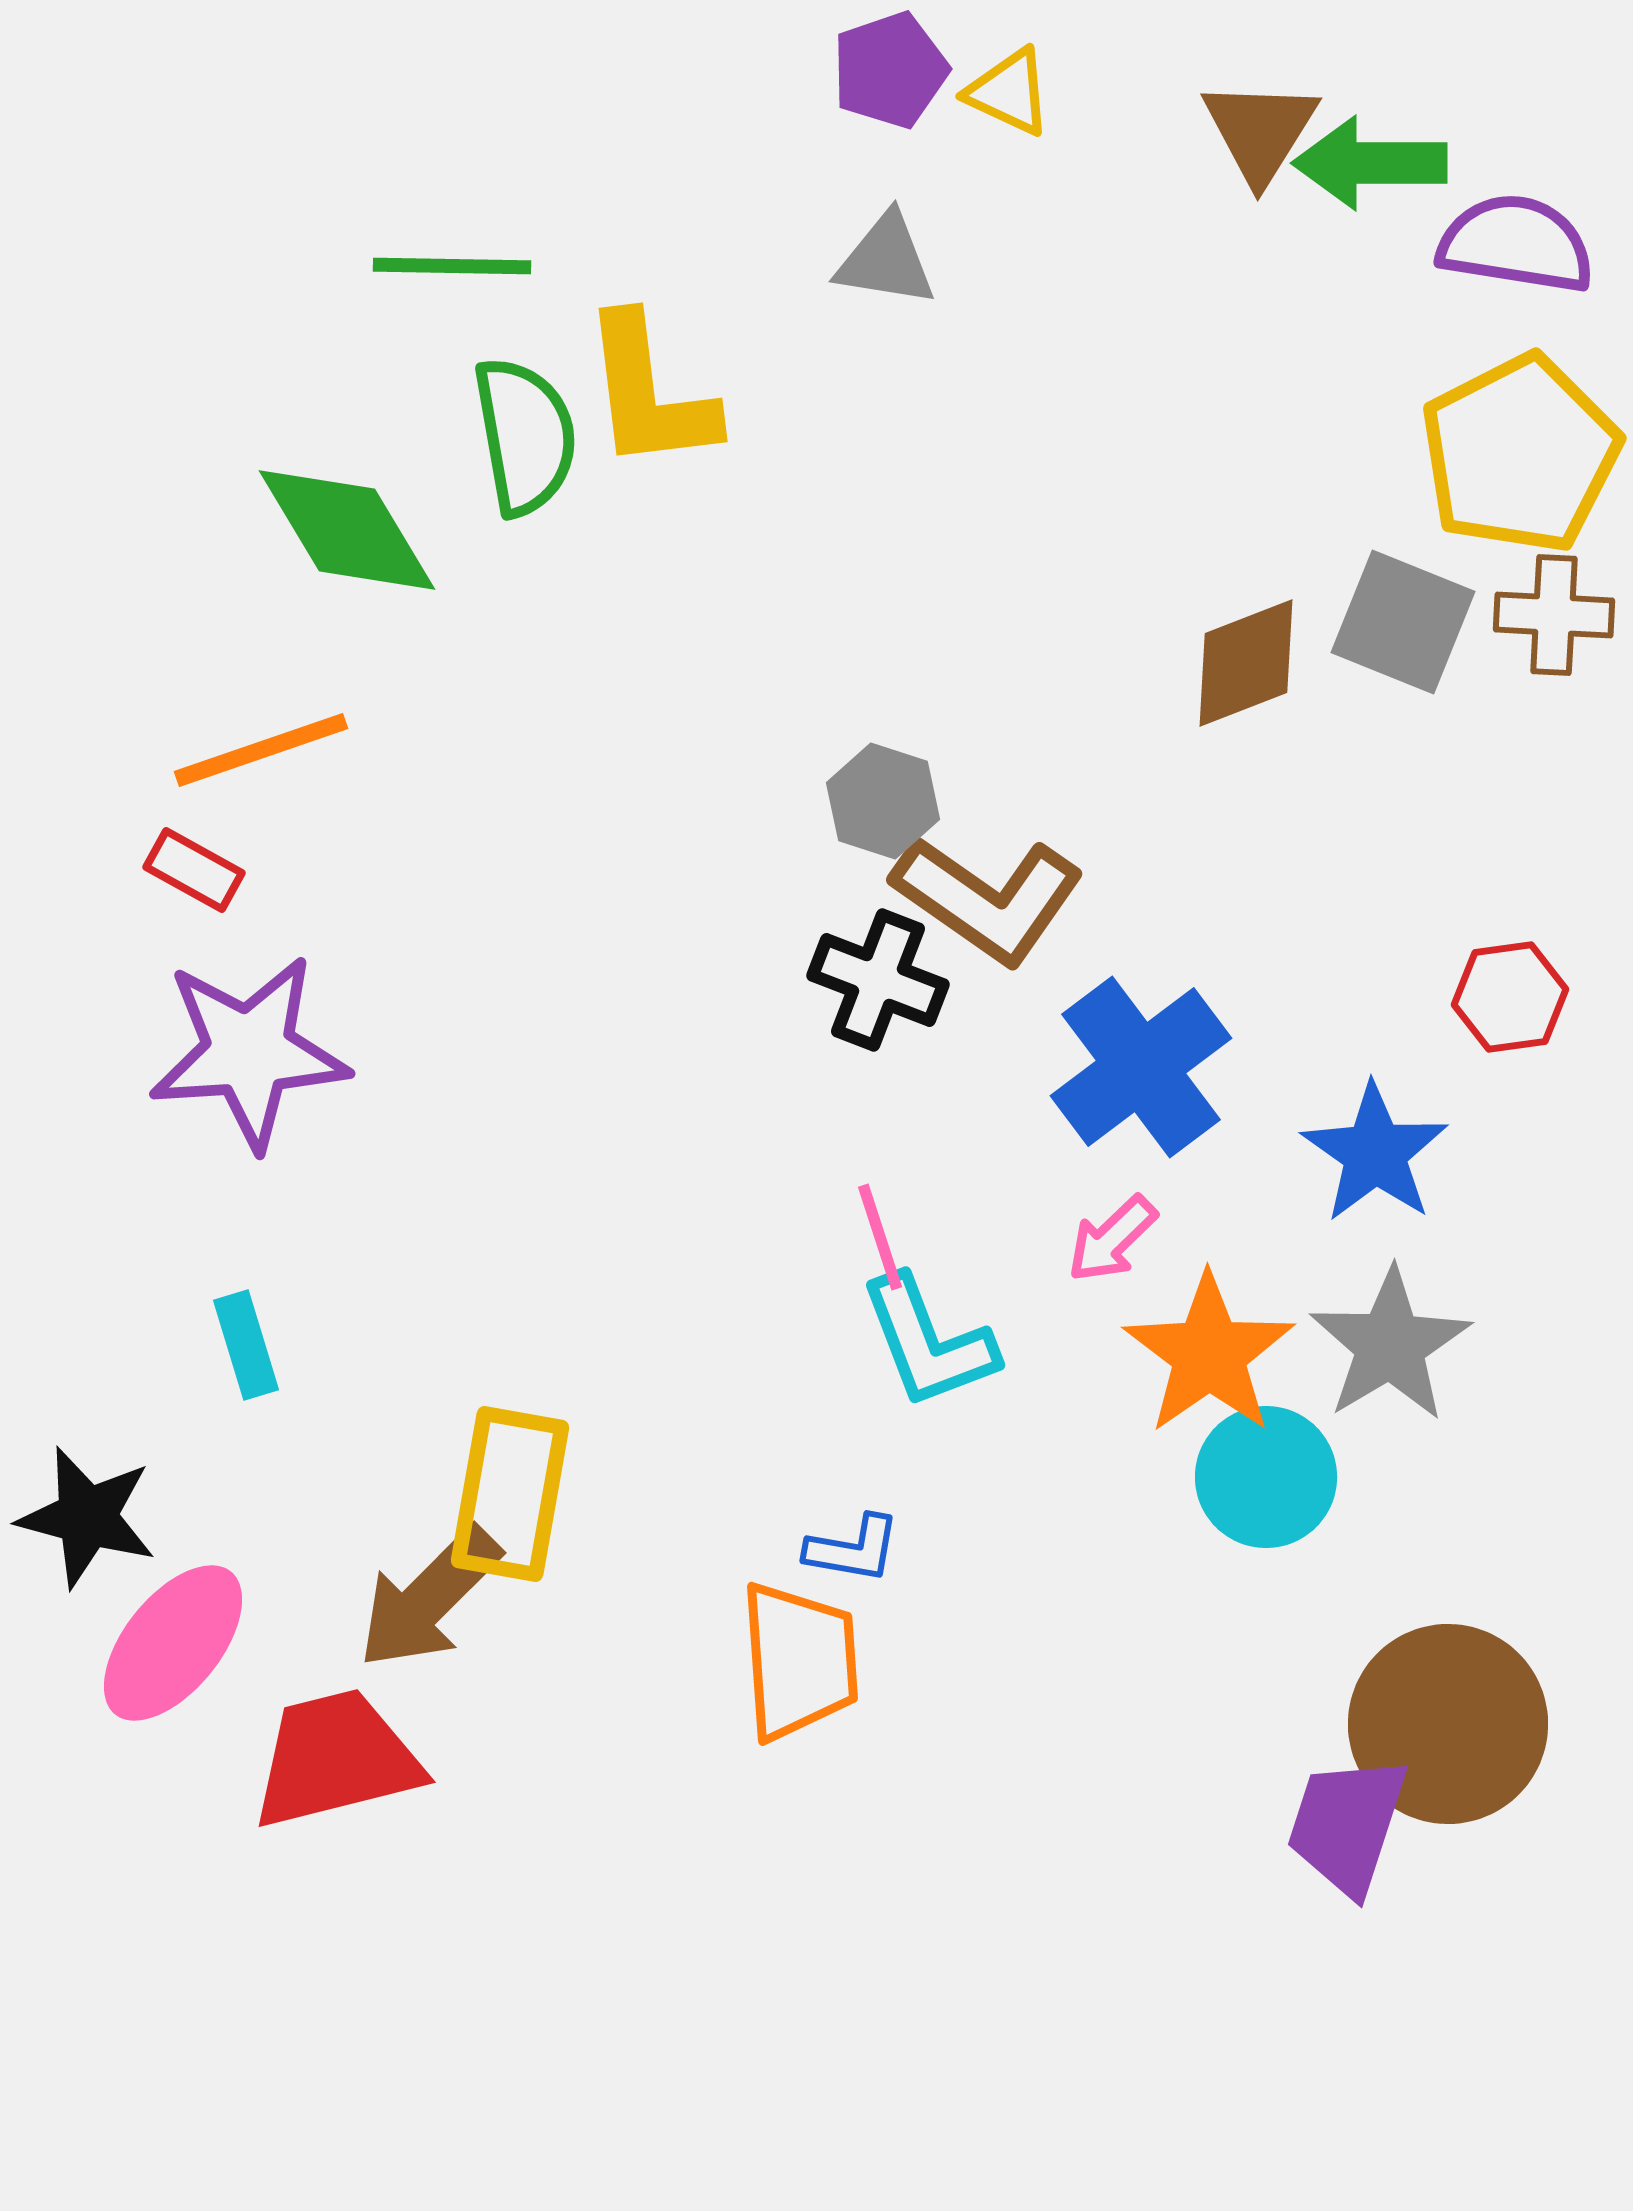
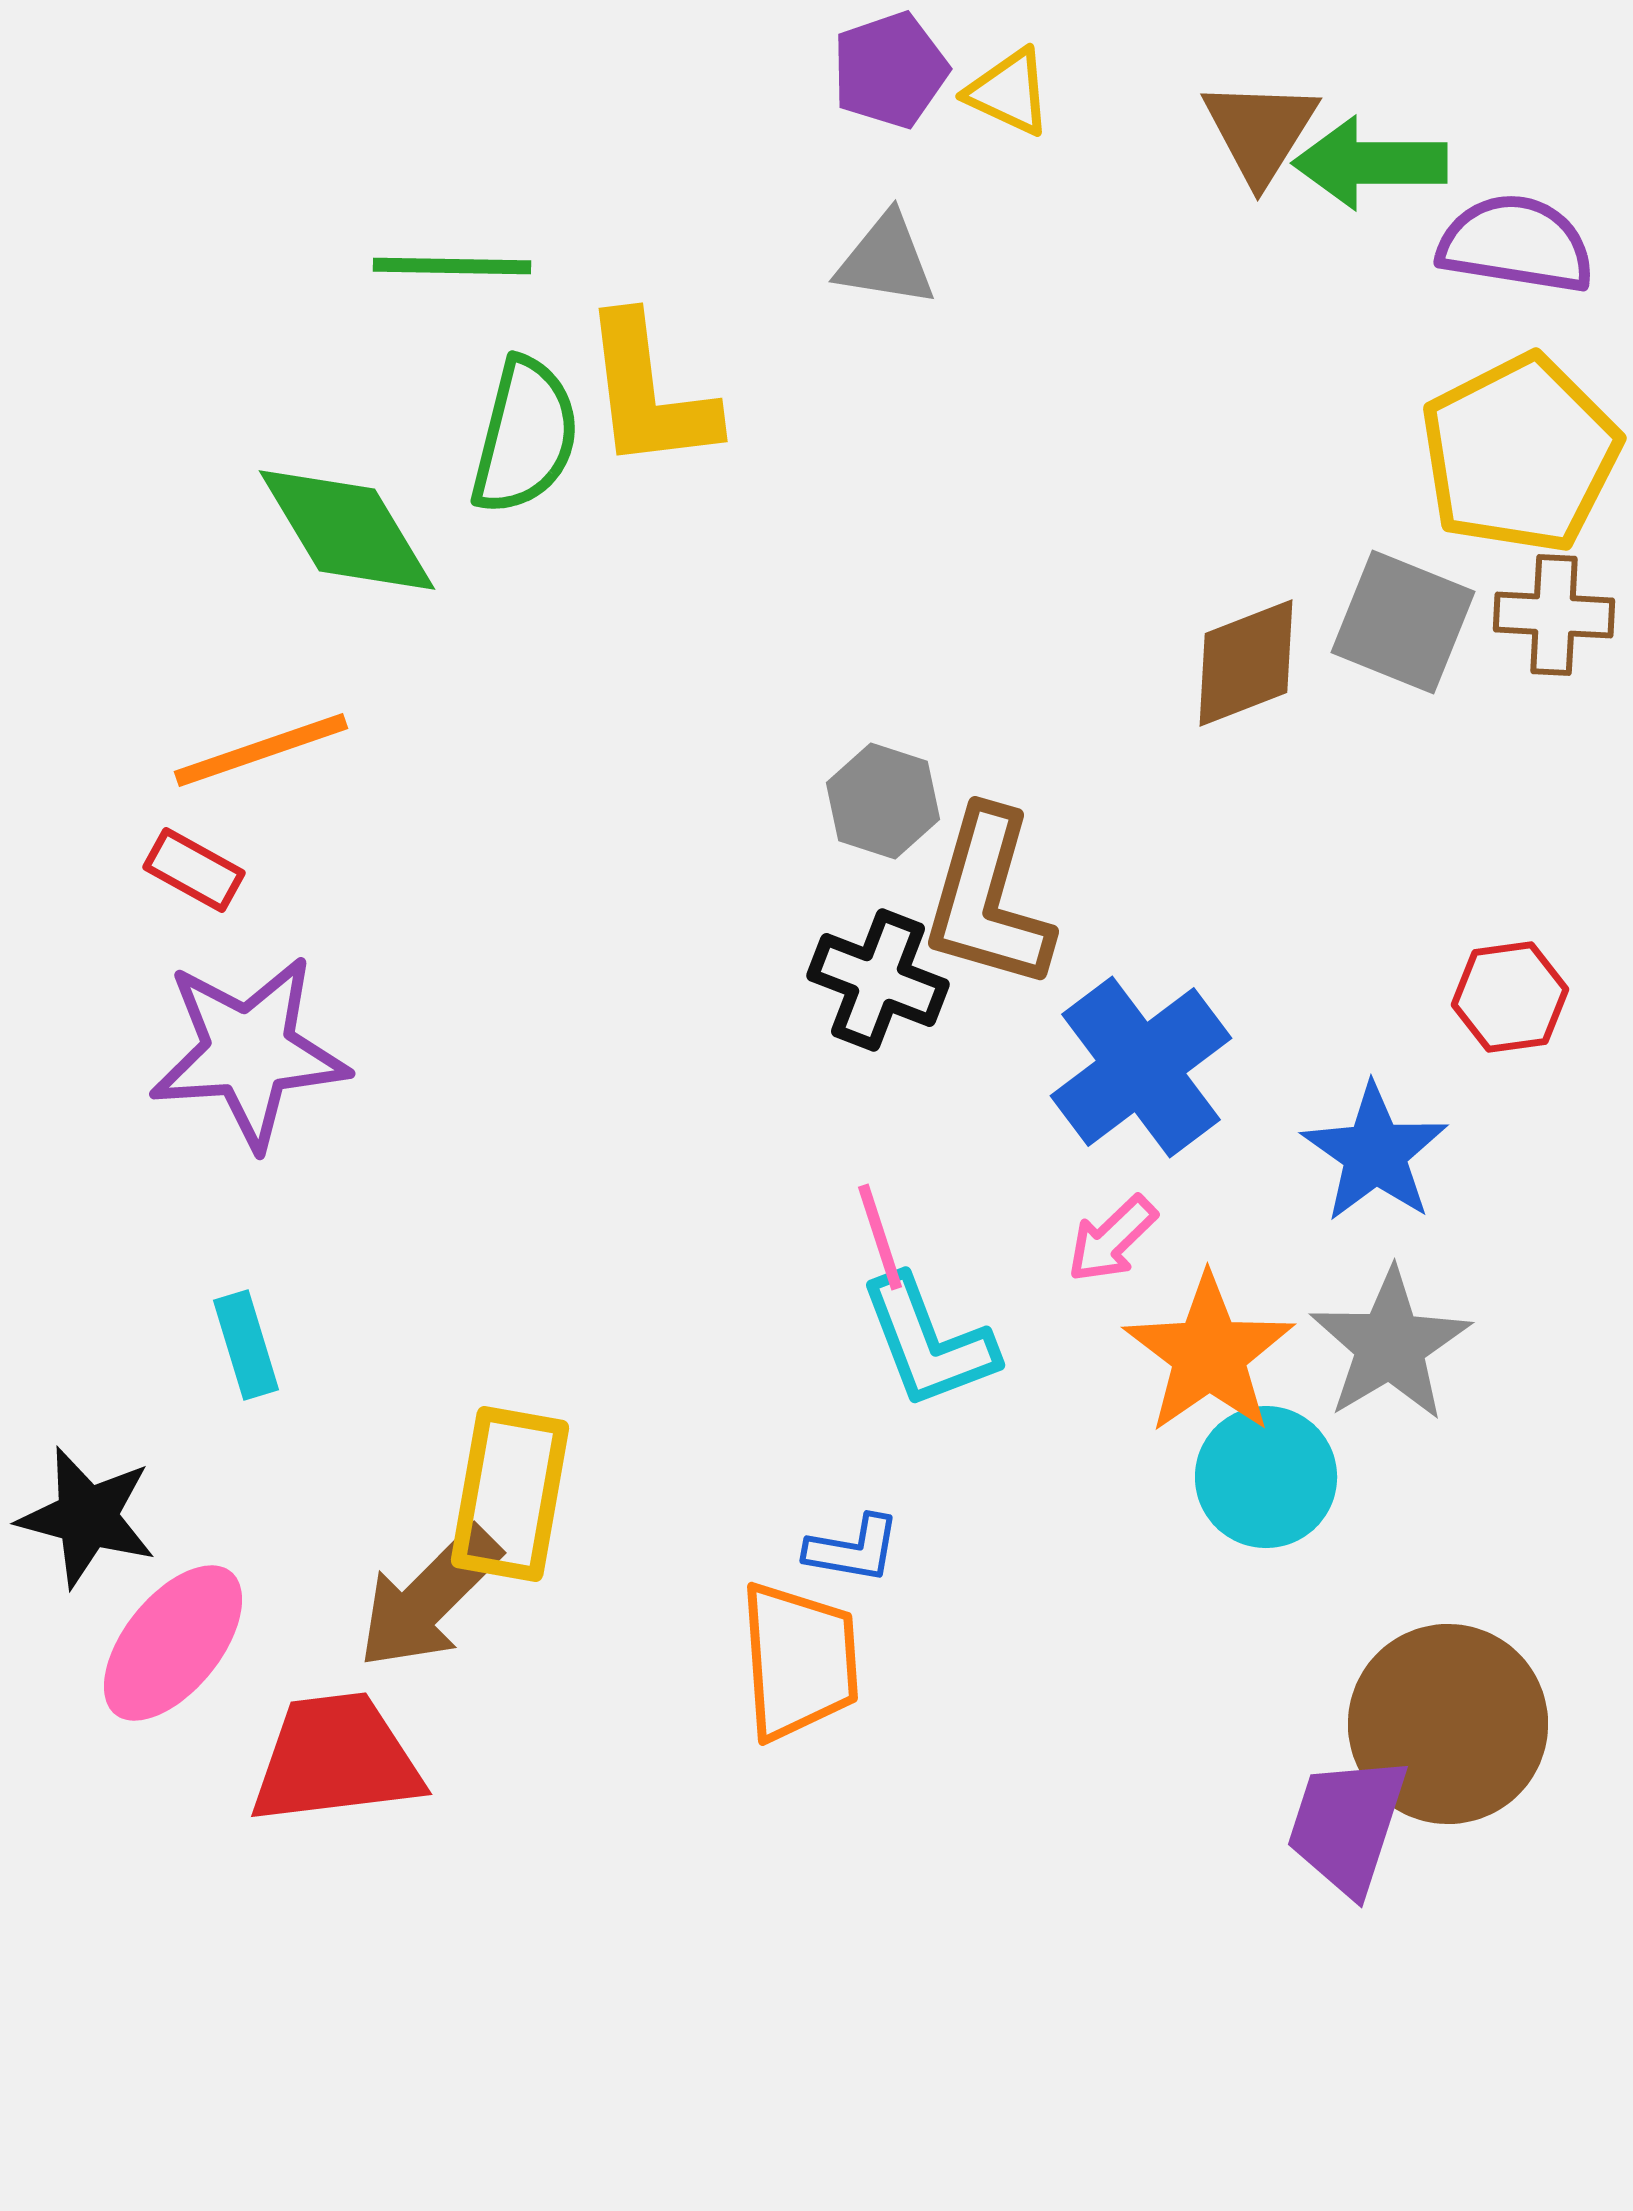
green semicircle: rotated 24 degrees clockwise
brown L-shape: rotated 71 degrees clockwise
red trapezoid: rotated 7 degrees clockwise
